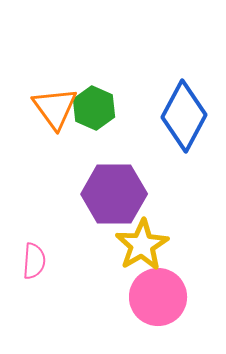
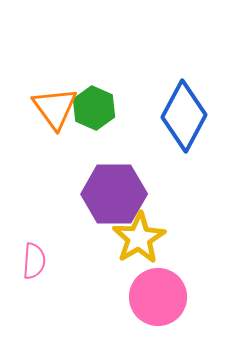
yellow star: moved 3 px left, 7 px up
